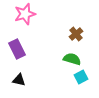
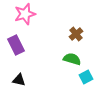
purple rectangle: moved 1 px left, 4 px up
cyan square: moved 5 px right
